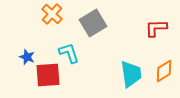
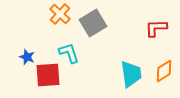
orange cross: moved 8 px right
